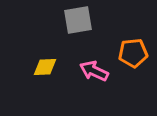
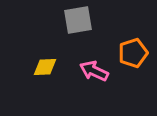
orange pentagon: rotated 12 degrees counterclockwise
